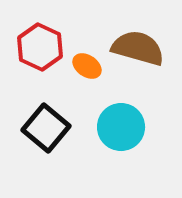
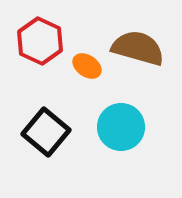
red hexagon: moved 6 px up
black square: moved 4 px down
